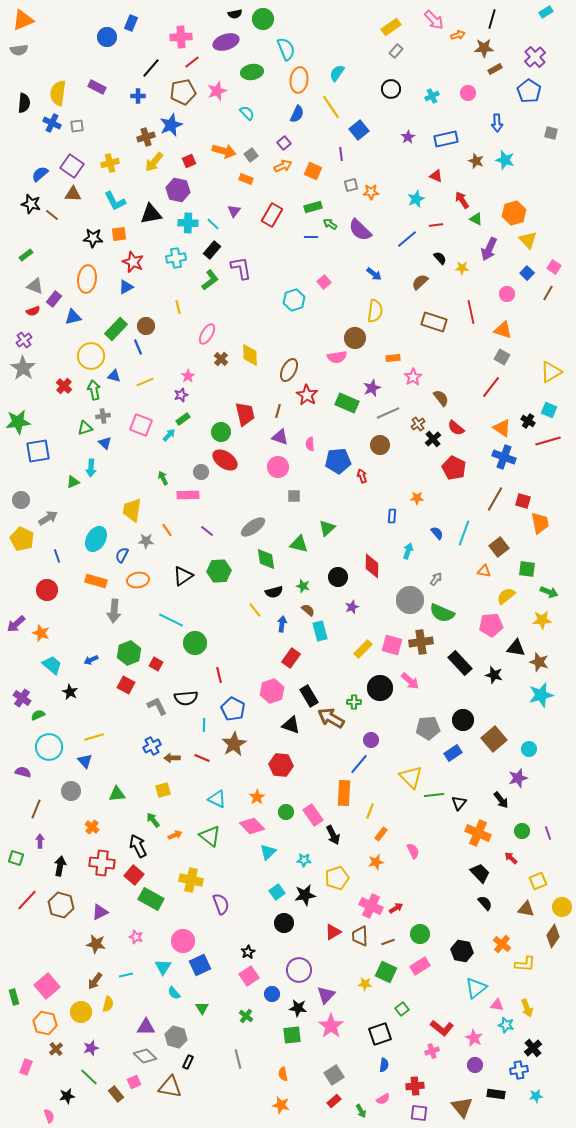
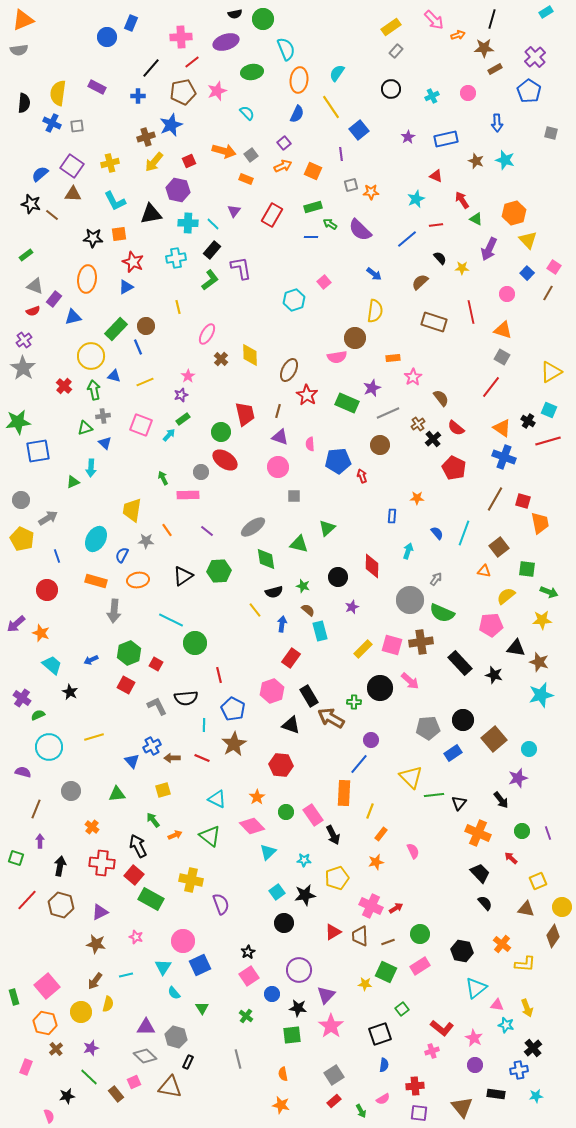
blue triangle at (85, 761): moved 47 px right
